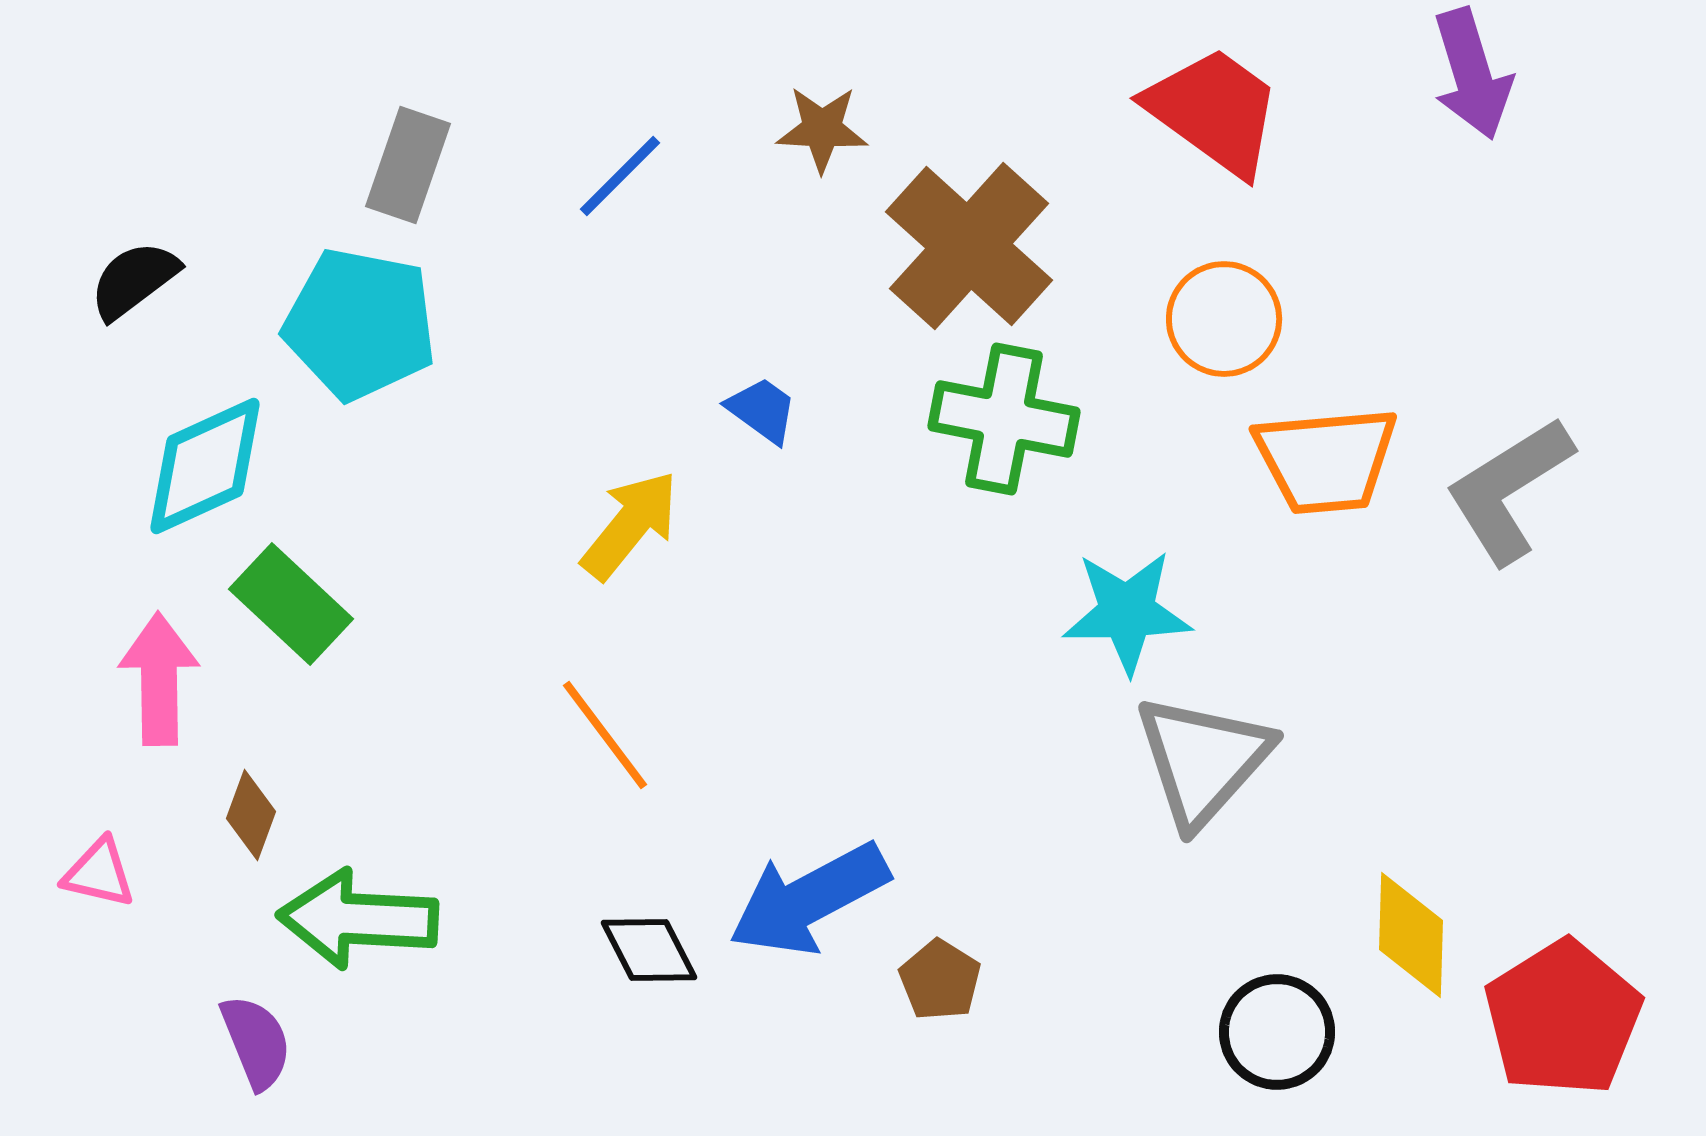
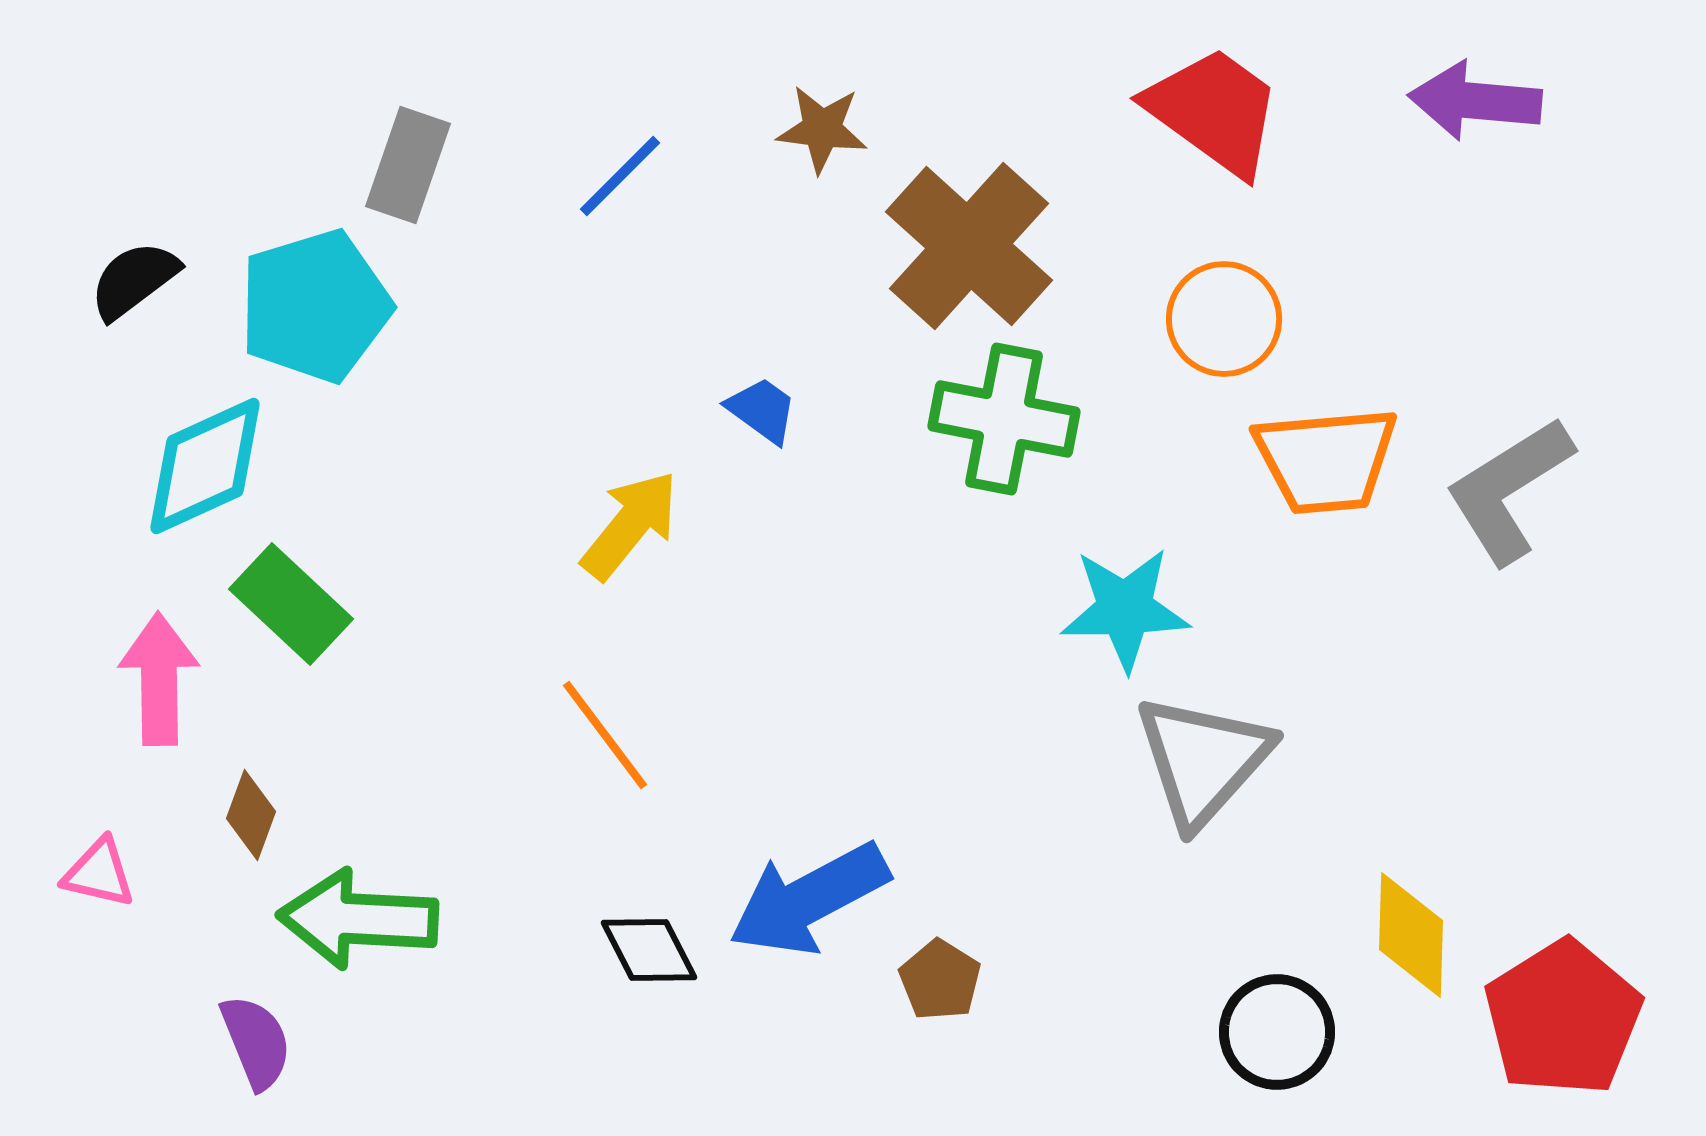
purple arrow: moved 3 px right, 27 px down; rotated 112 degrees clockwise
brown star: rotated 4 degrees clockwise
cyan pentagon: moved 45 px left, 18 px up; rotated 28 degrees counterclockwise
cyan star: moved 2 px left, 3 px up
